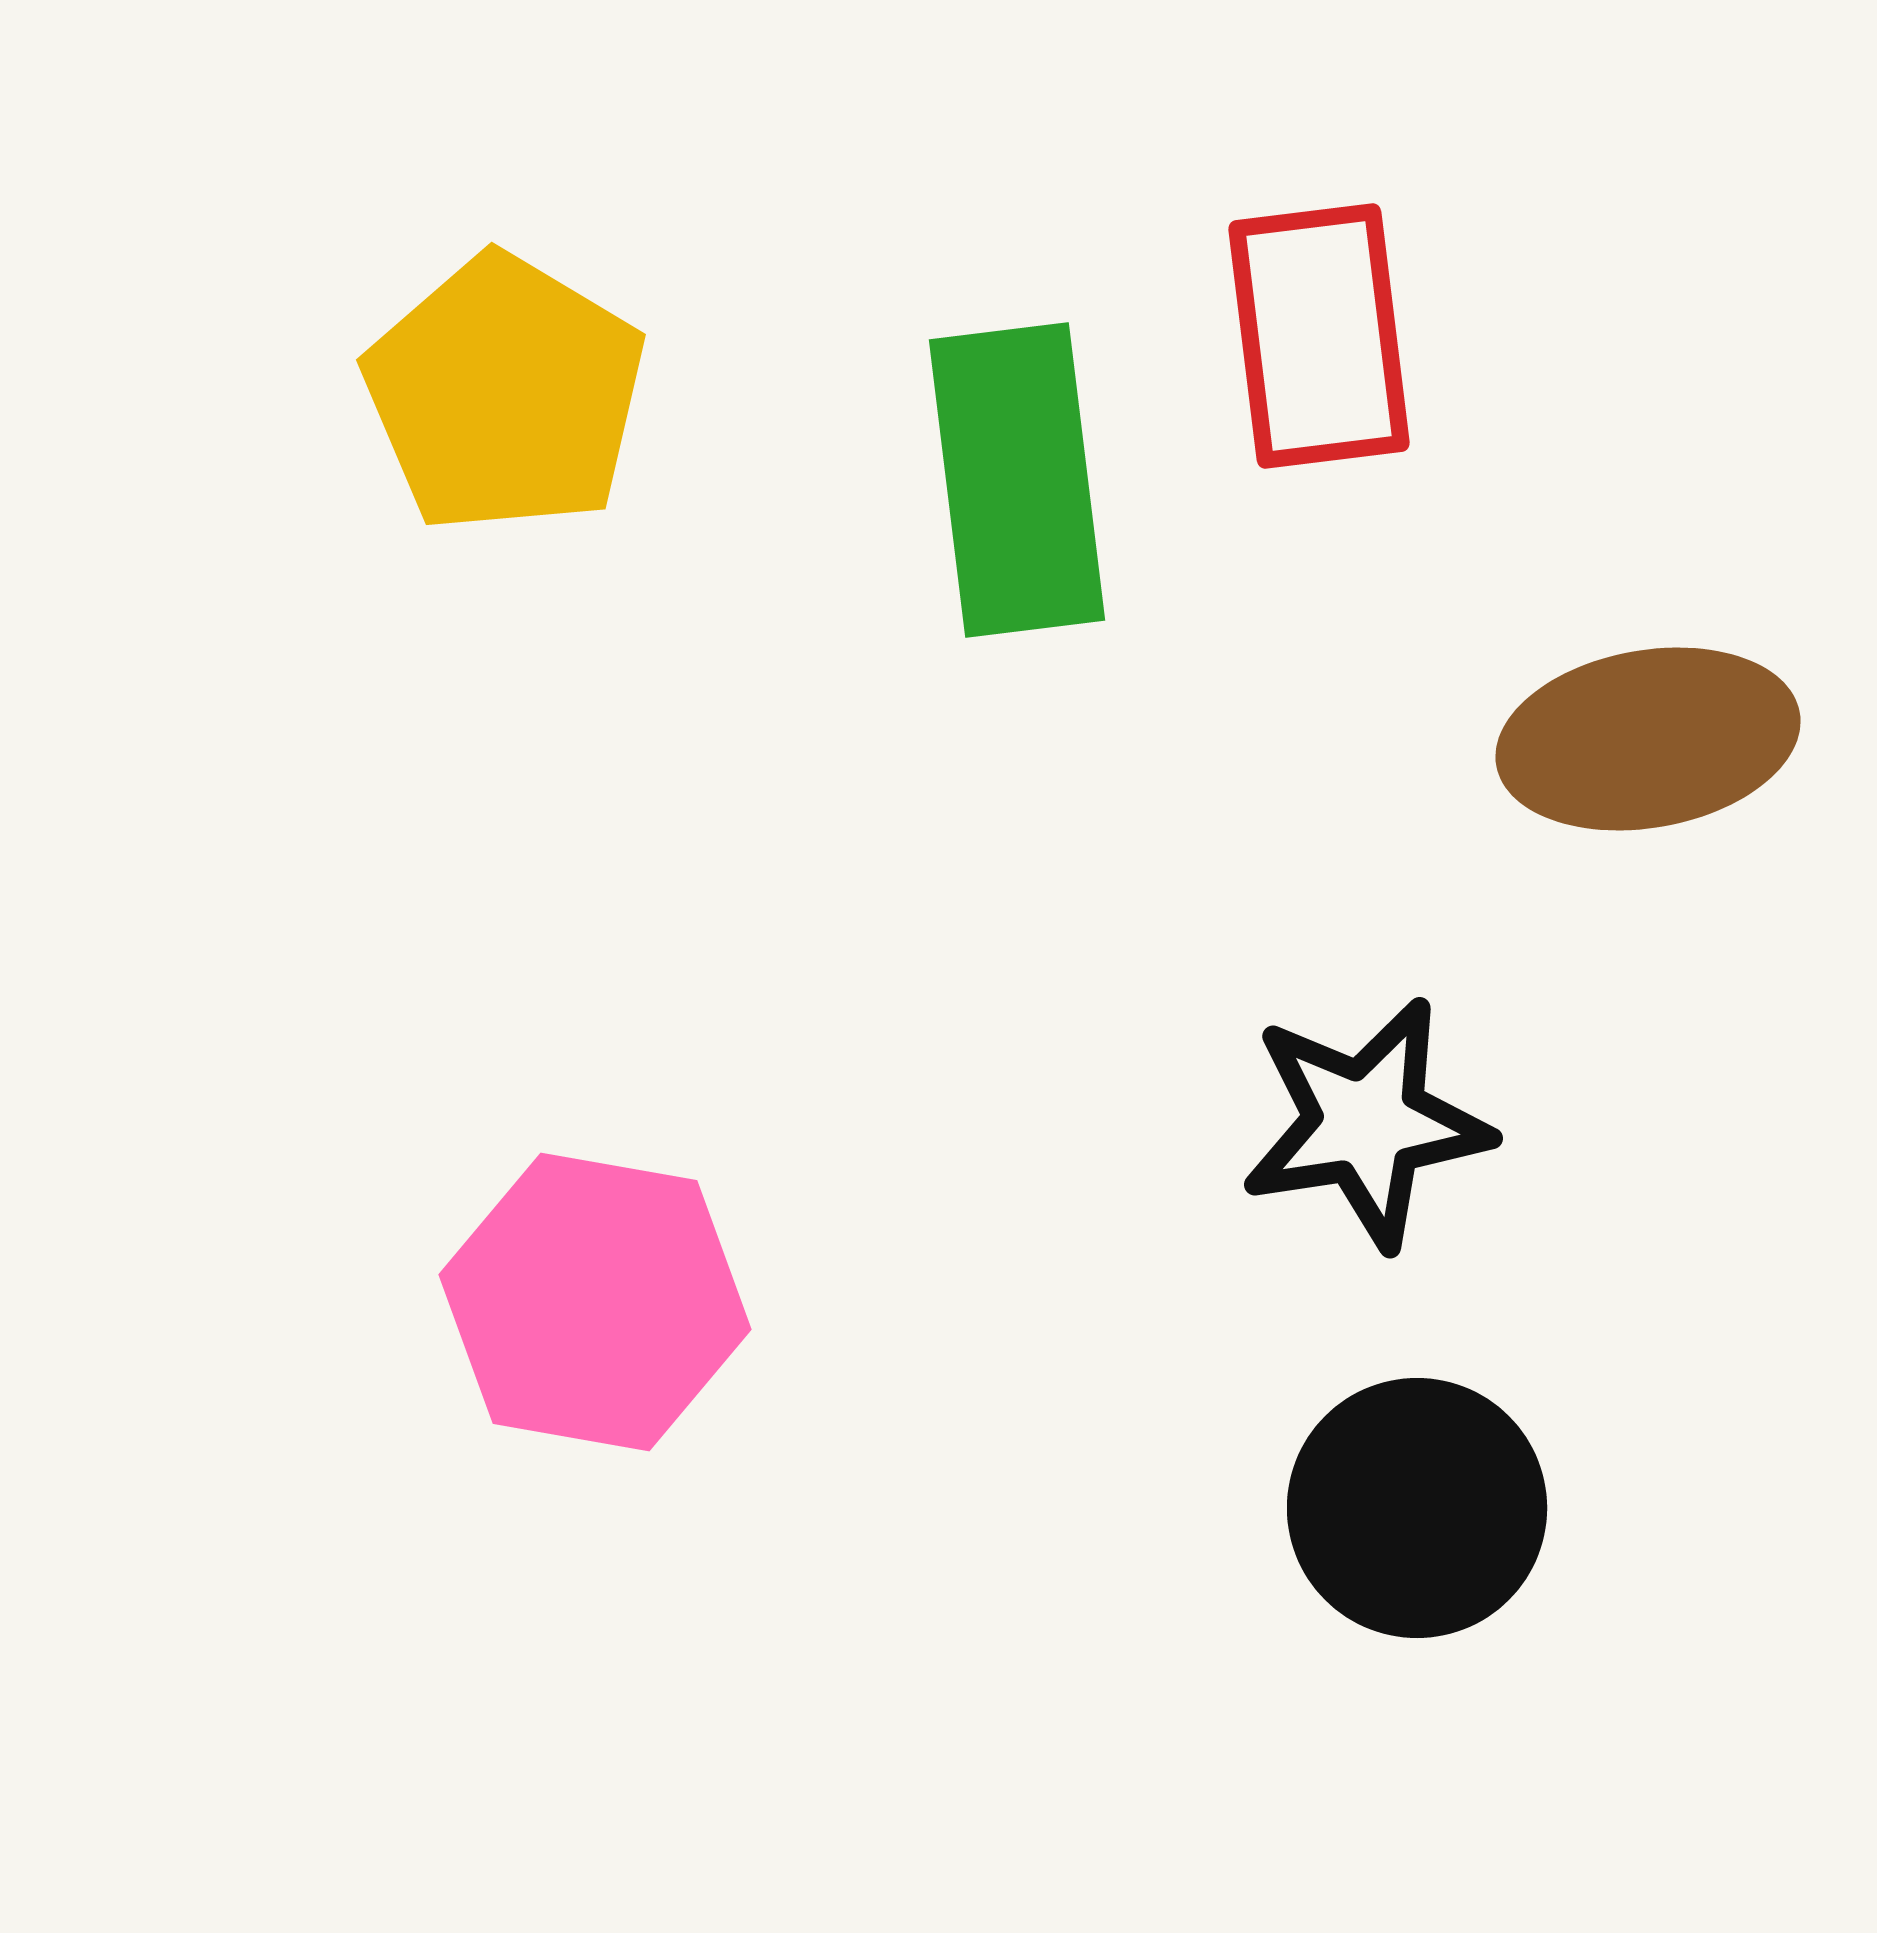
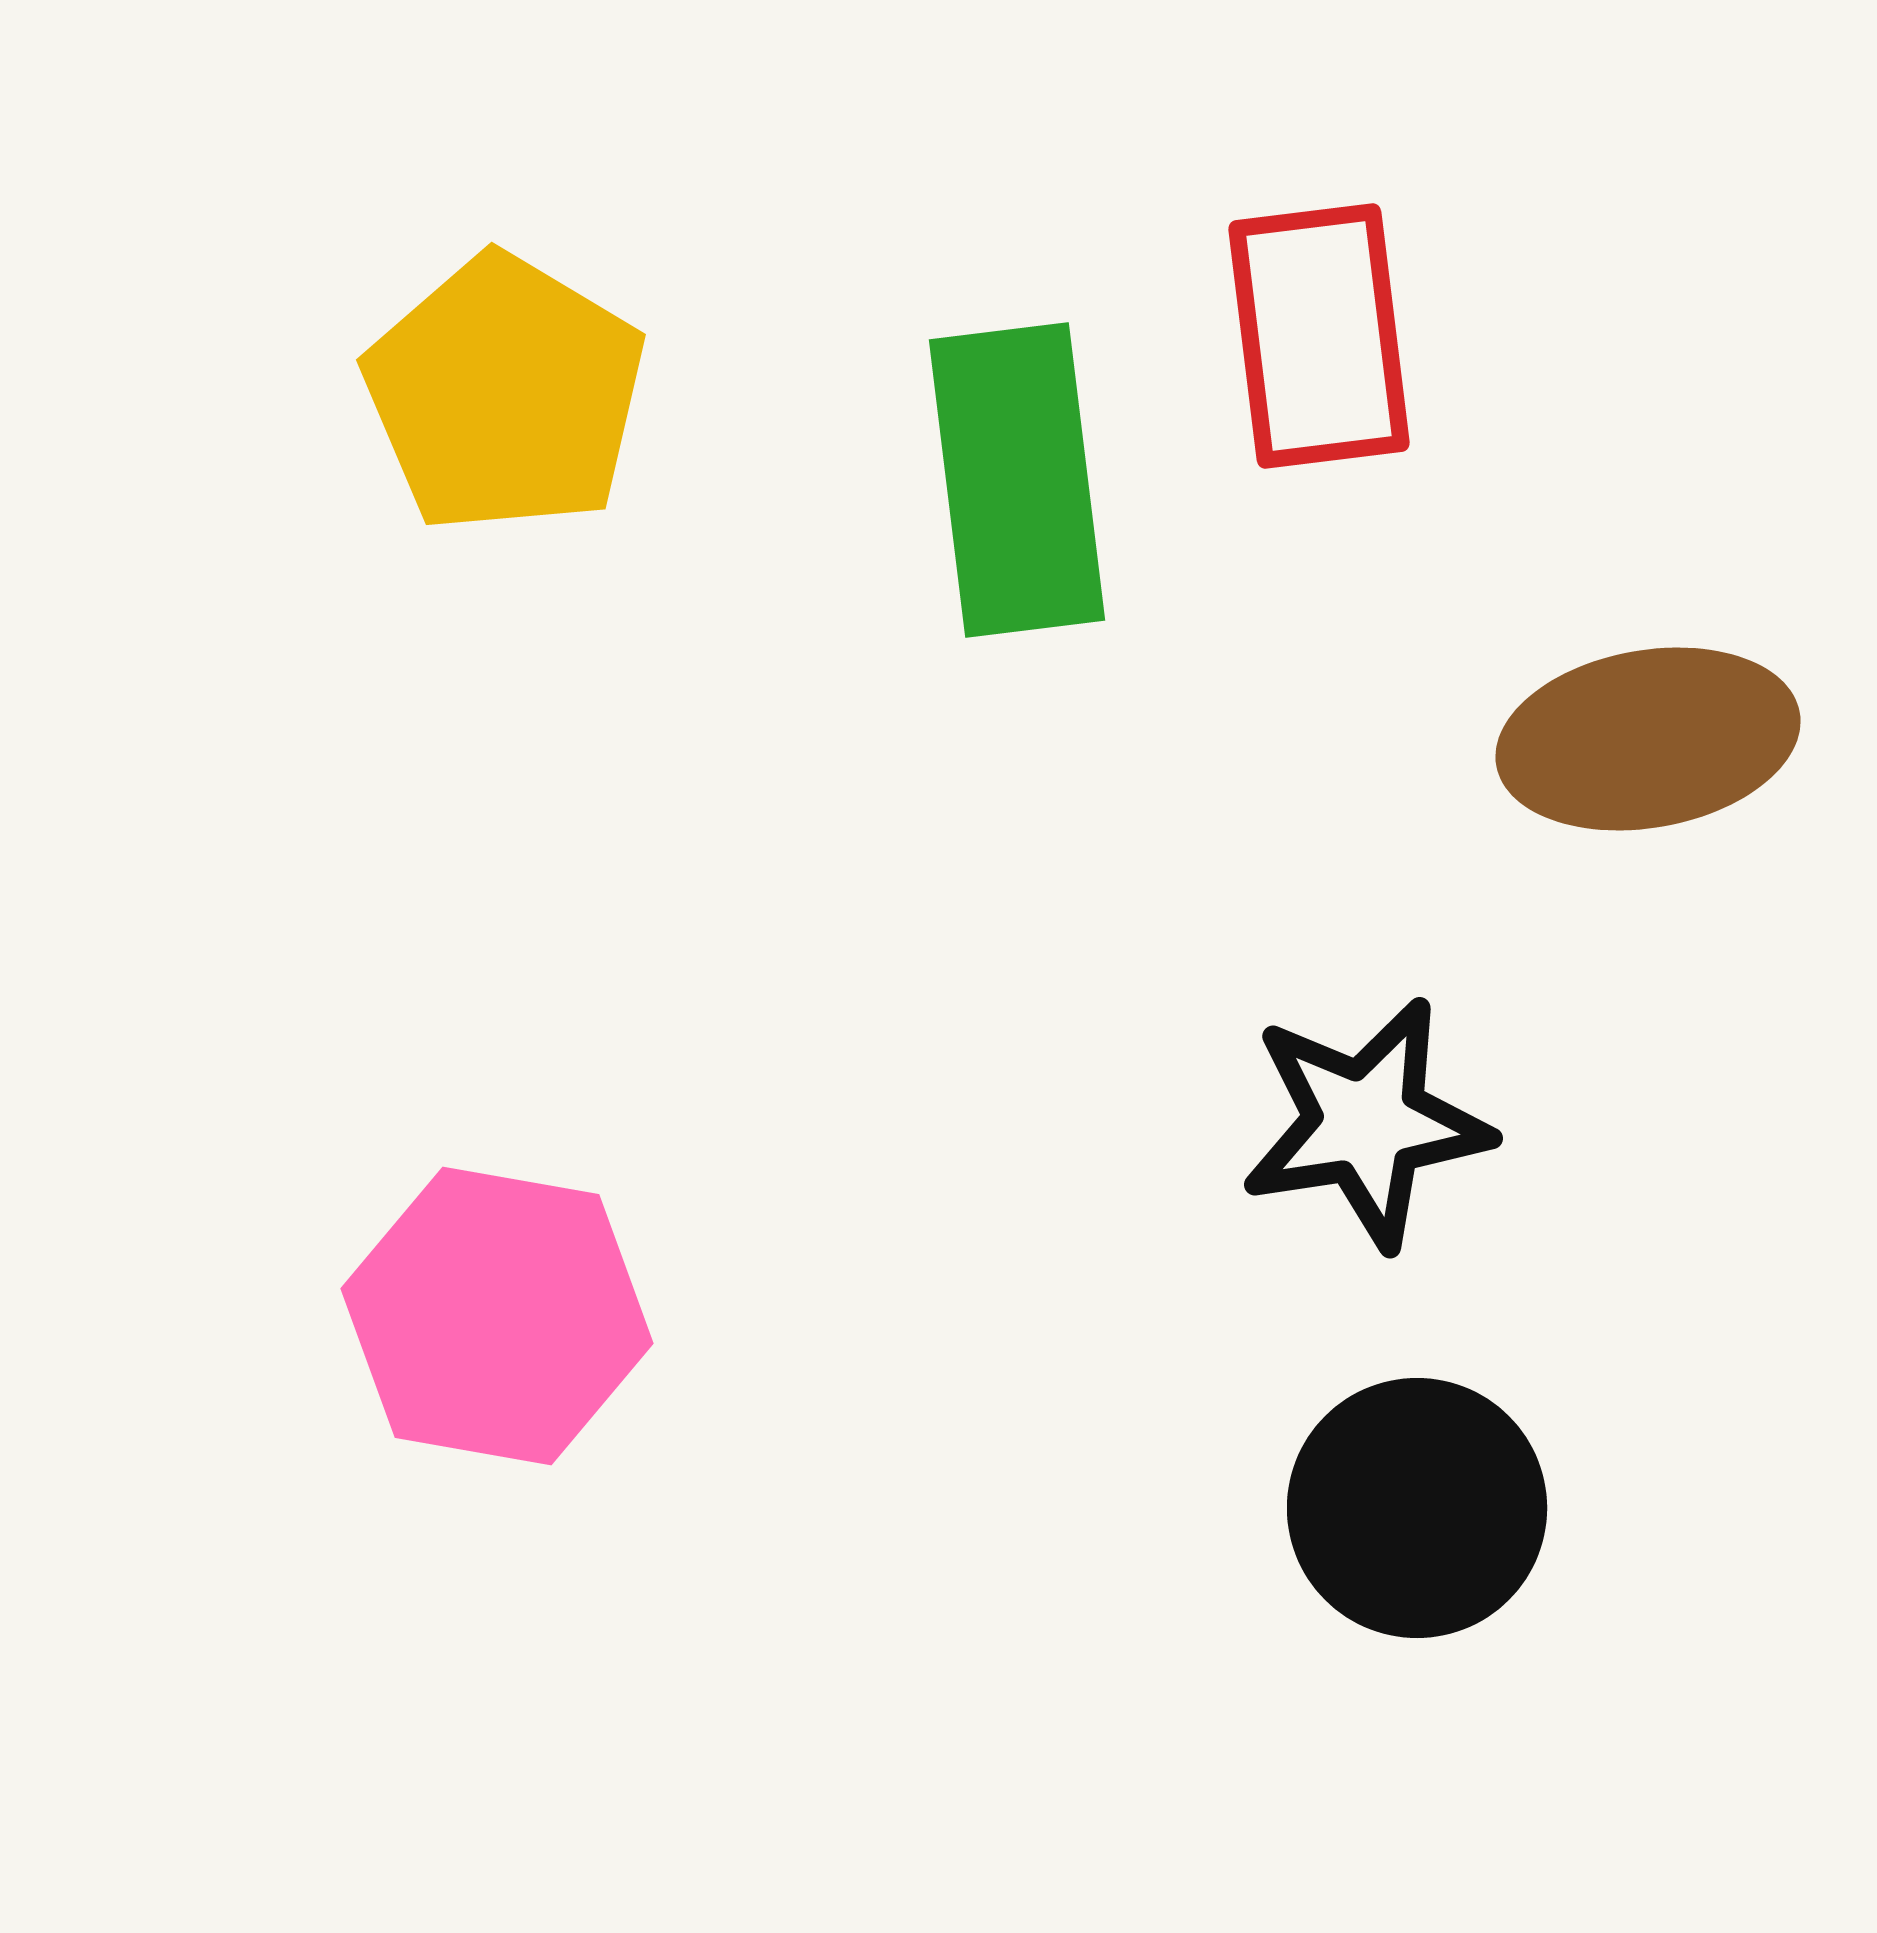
pink hexagon: moved 98 px left, 14 px down
